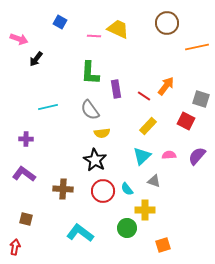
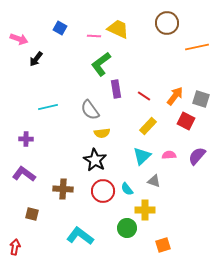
blue square: moved 6 px down
green L-shape: moved 11 px right, 9 px up; rotated 50 degrees clockwise
orange arrow: moved 9 px right, 10 px down
brown square: moved 6 px right, 5 px up
cyan L-shape: moved 3 px down
